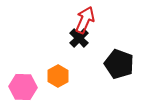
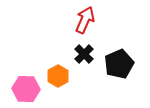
black cross: moved 5 px right, 16 px down
black pentagon: rotated 28 degrees clockwise
pink hexagon: moved 3 px right, 2 px down
